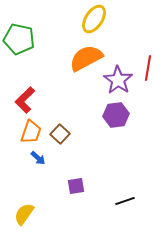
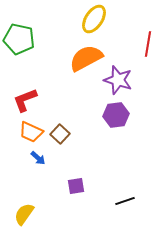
red line: moved 24 px up
purple star: rotated 16 degrees counterclockwise
red L-shape: rotated 24 degrees clockwise
orange trapezoid: rotated 95 degrees clockwise
